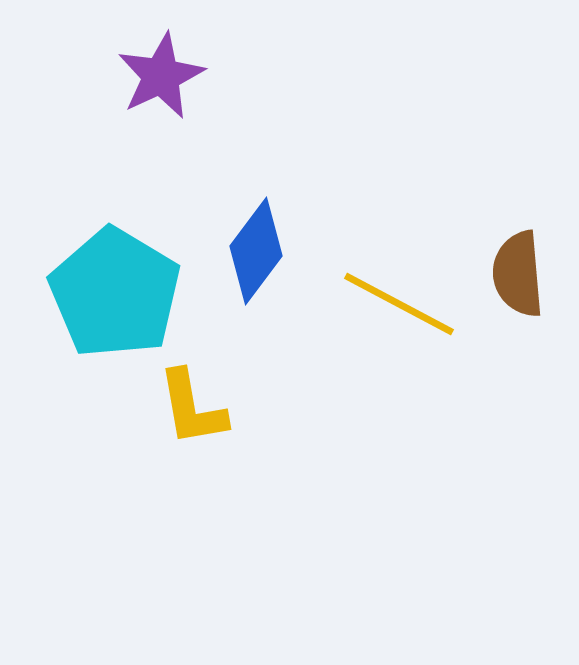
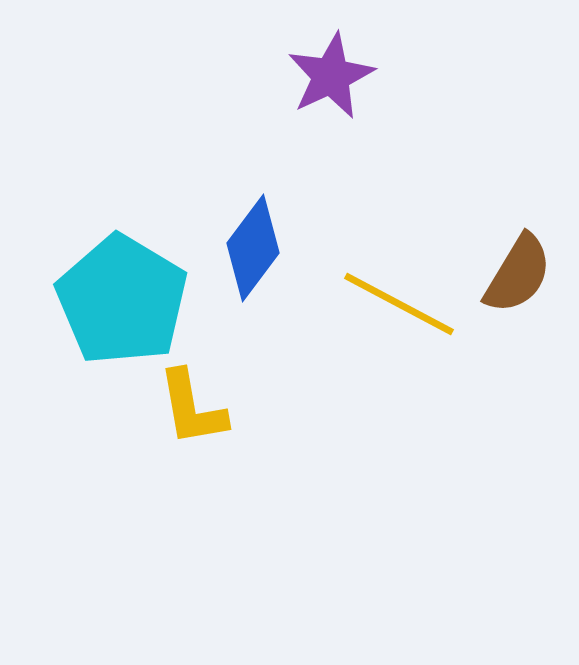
purple star: moved 170 px right
blue diamond: moved 3 px left, 3 px up
brown semicircle: rotated 144 degrees counterclockwise
cyan pentagon: moved 7 px right, 7 px down
